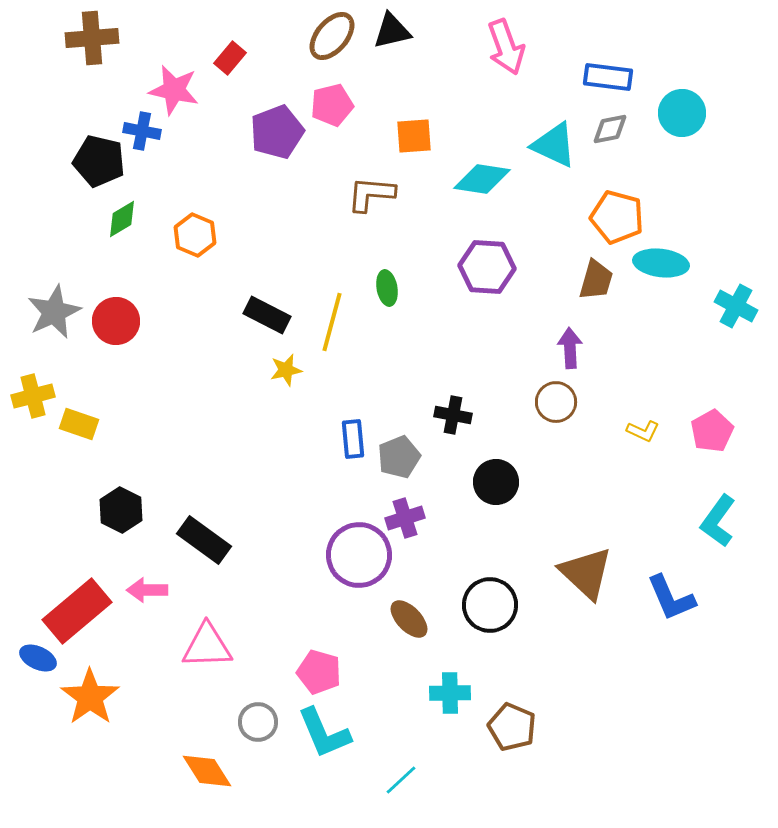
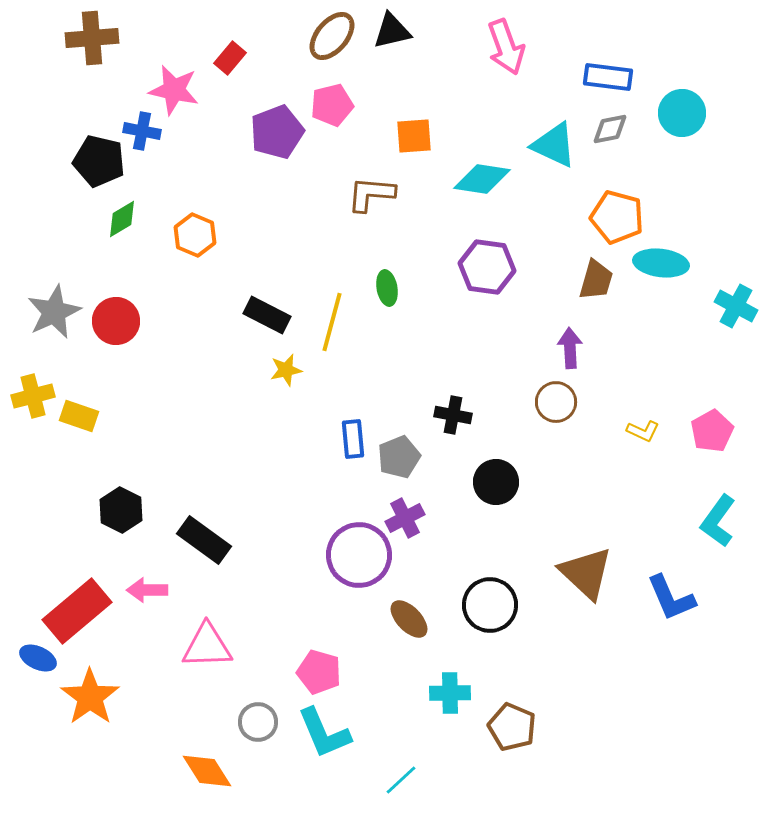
purple hexagon at (487, 267): rotated 4 degrees clockwise
yellow rectangle at (79, 424): moved 8 px up
purple cross at (405, 518): rotated 9 degrees counterclockwise
